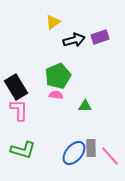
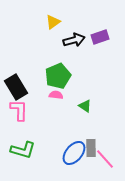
green triangle: rotated 32 degrees clockwise
pink line: moved 5 px left, 3 px down
